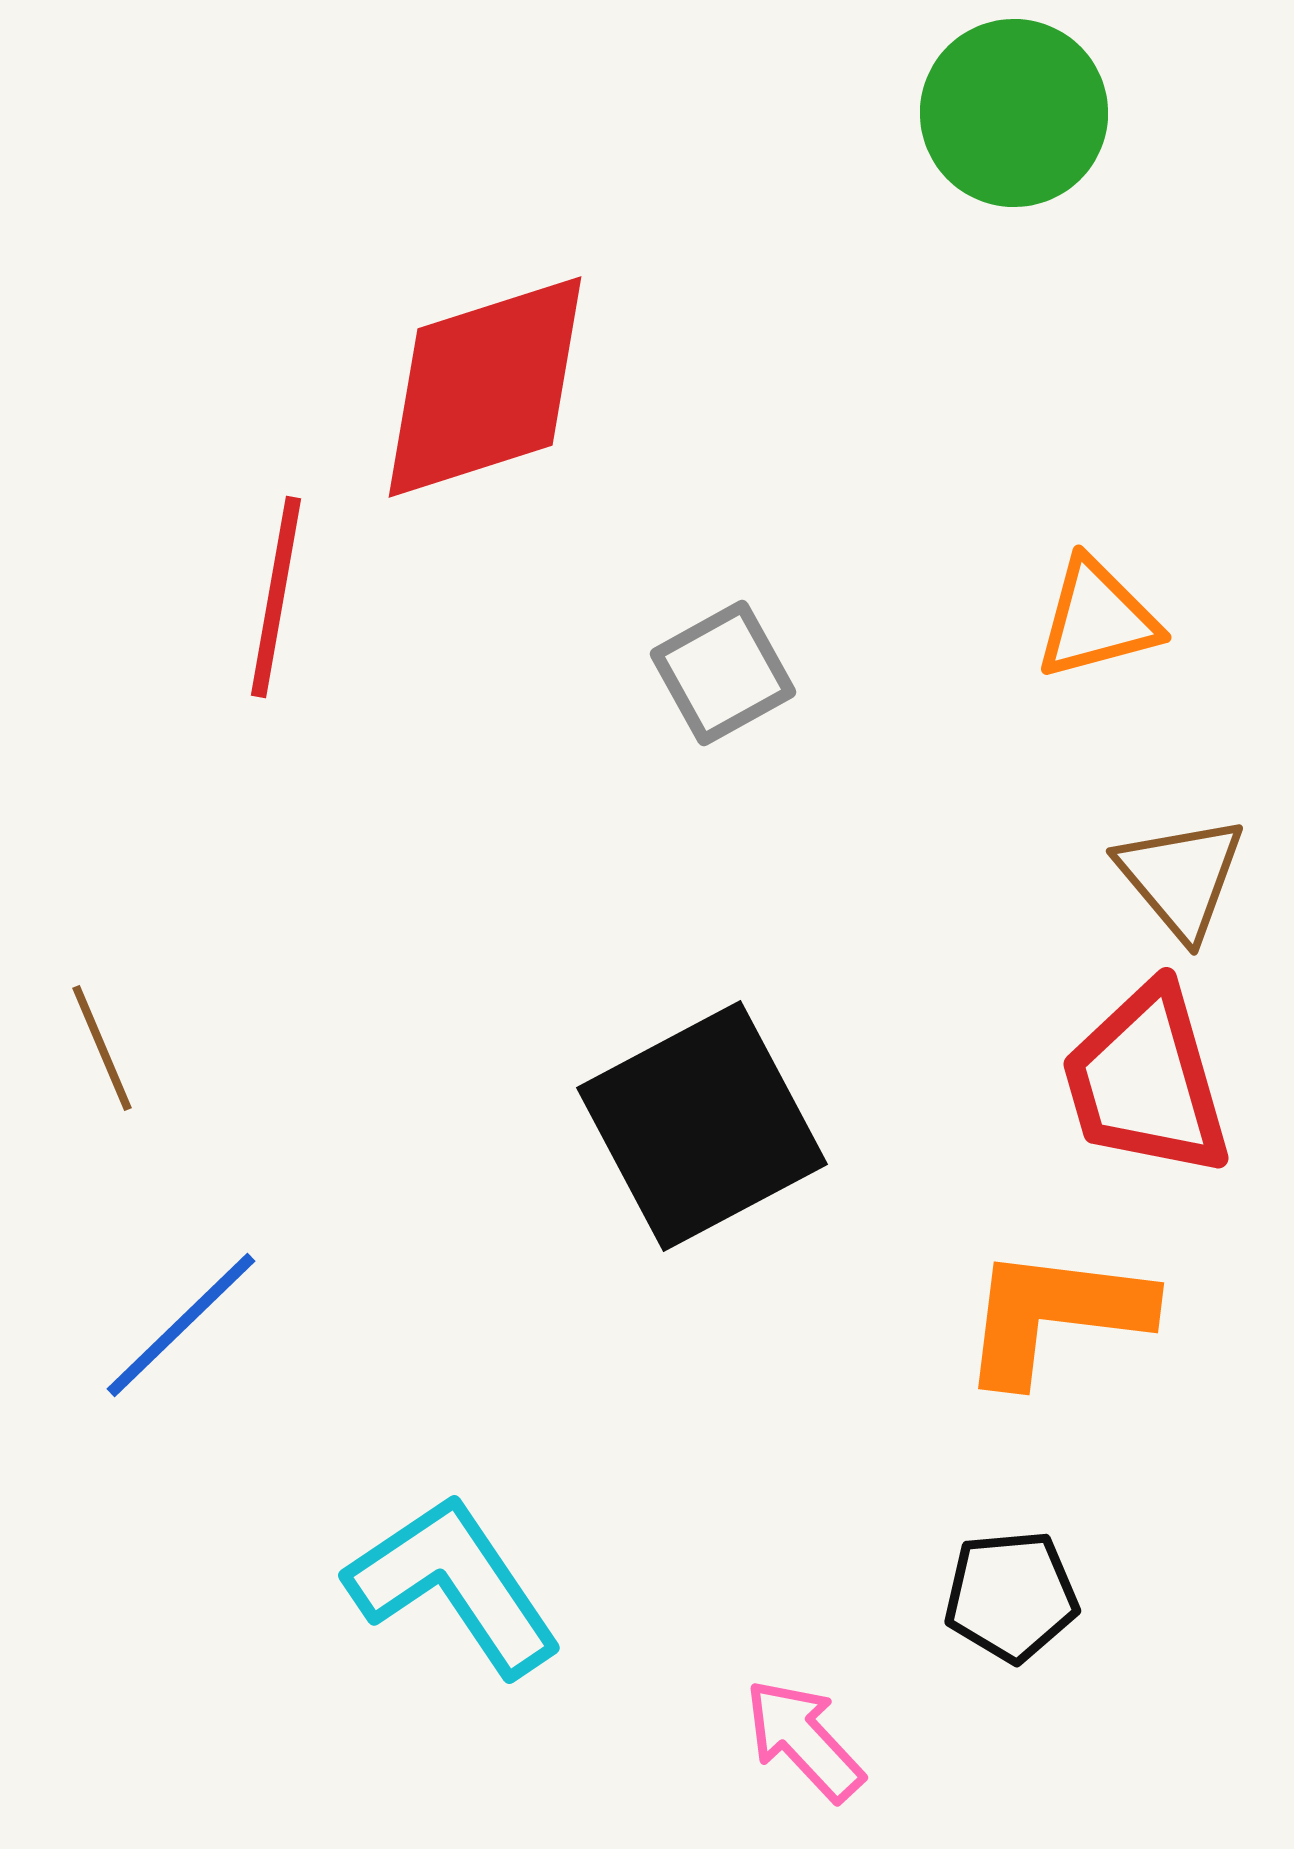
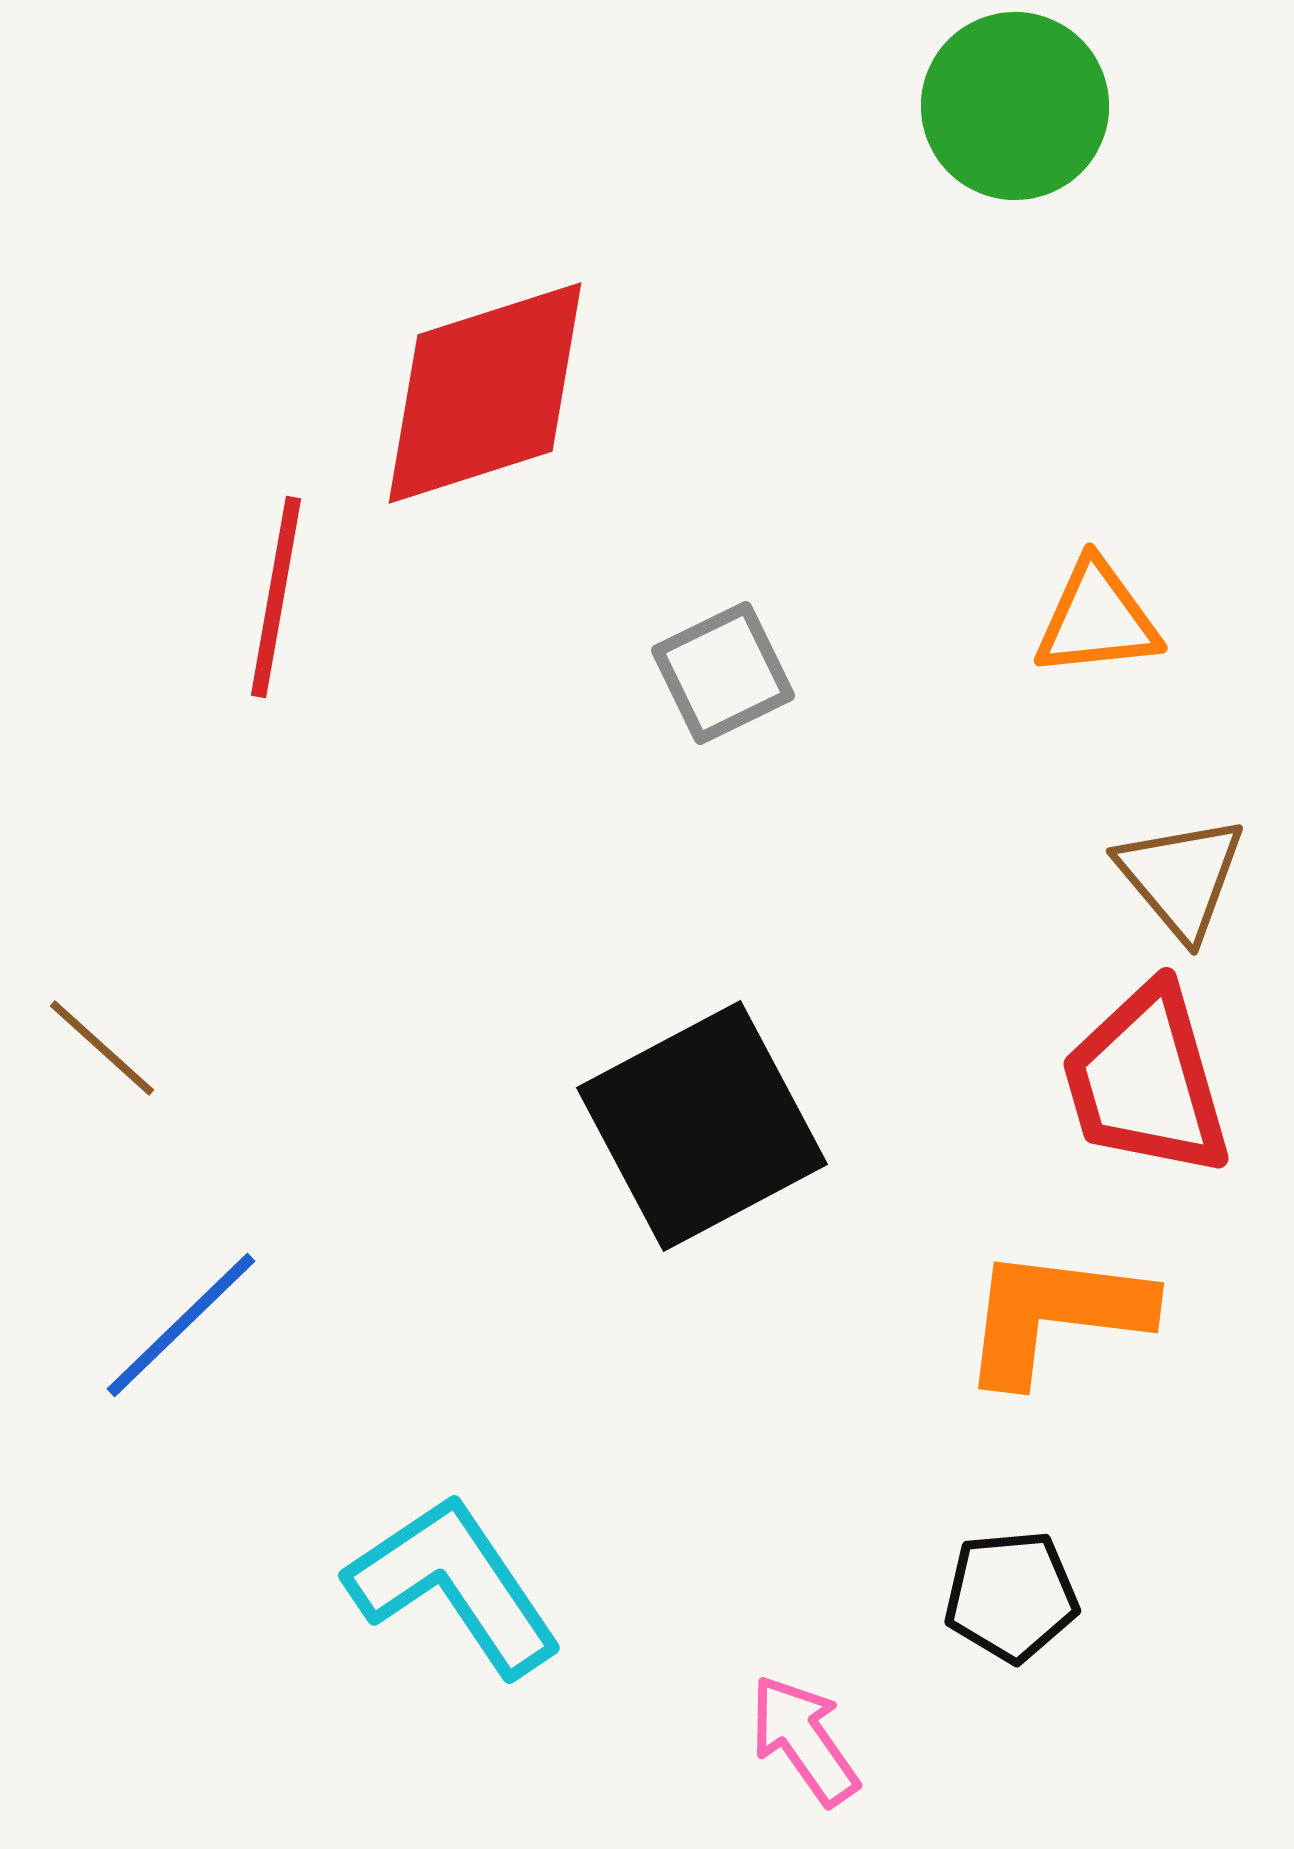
green circle: moved 1 px right, 7 px up
red diamond: moved 6 px down
orange triangle: rotated 9 degrees clockwise
gray square: rotated 3 degrees clockwise
brown line: rotated 25 degrees counterclockwise
pink arrow: rotated 8 degrees clockwise
